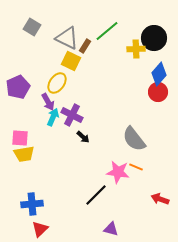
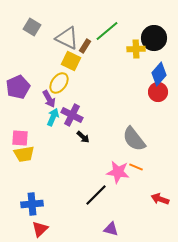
yellow ellipse: moved 2 px right
purple arrow: moved 1 px right, 3 px up
